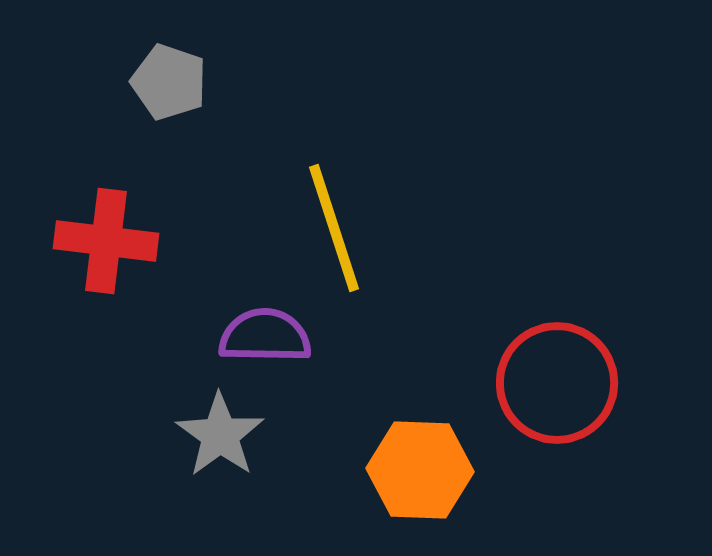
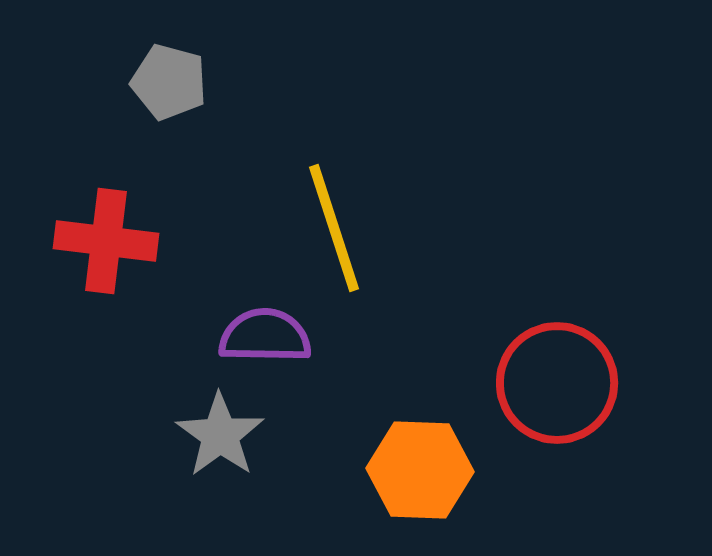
gray pentagon: rotated 4 degrees counterclockwise
